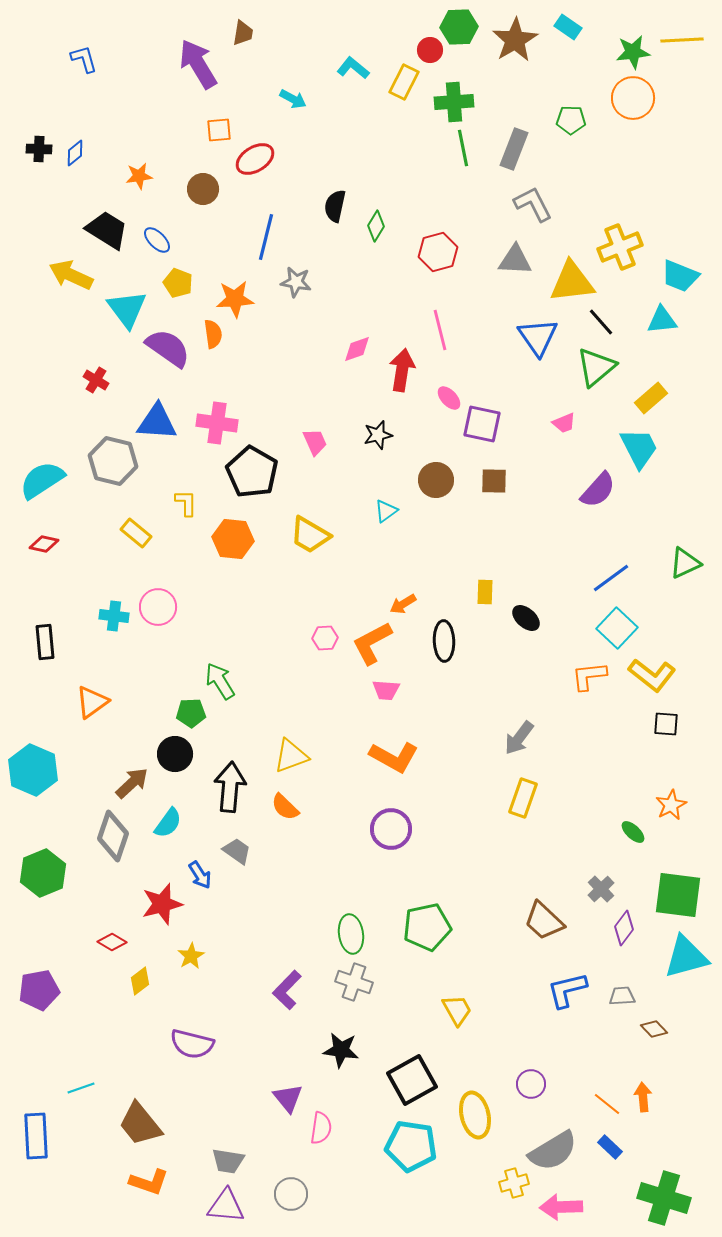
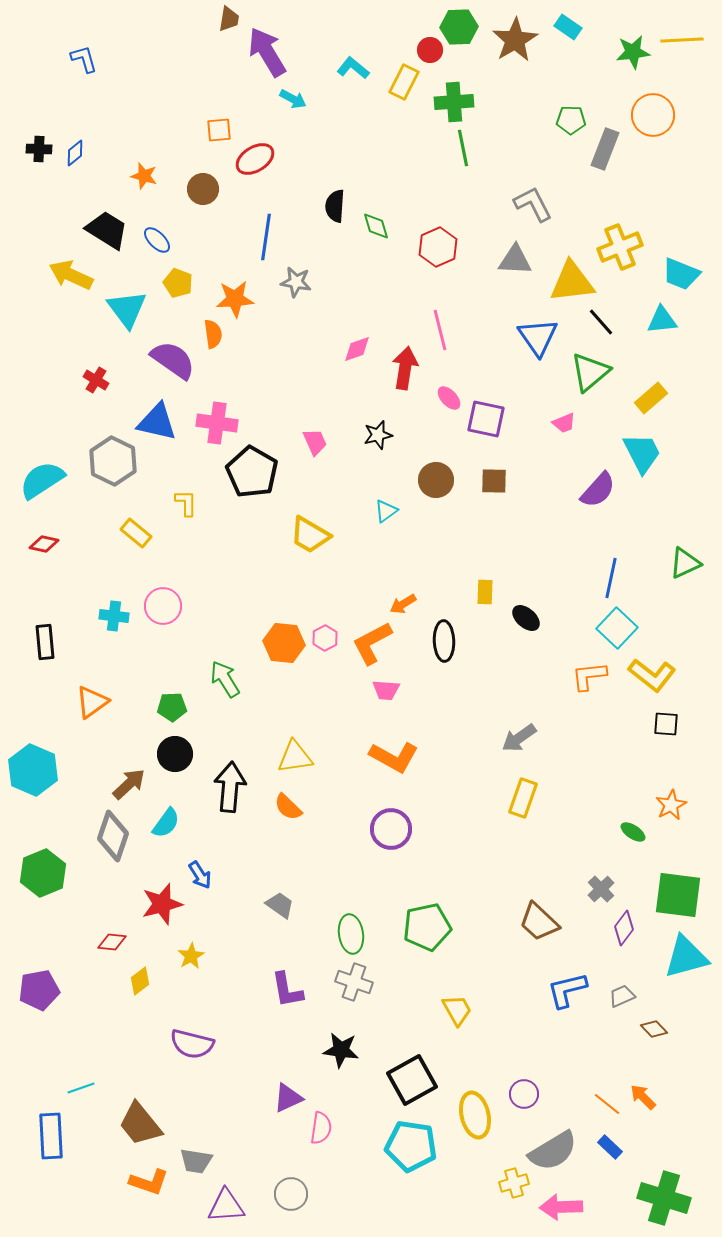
brown trapezoid at (243, 33): moved 14 px left, 14 px up
purple arrow at (198, 64): moved 69 px right, 12 px up
orange circle at (633, 98): moved 20 px right, 17 px down
gray rectangle at (514, 149): moved 91 px right
orange star at (139, 176): moved 5 px right; rotated 24 degrees clockwise
black semicircle at (335, 206): rotated 8 degrees counterclockwise
green diamond at (376, 226): rotated 48 degrees counterclockwise
blue line at (266, 237): rotated 6 degrees counterclockwise
red hexagon at (438, 252): moved 5 px up; rotated 9 degrees counterclockwise
cyan trapezoid at (680, 276): moved 1 px right, 2 px up
purple semicircle at (168, 348): moved 5 px right, 12 px down
green triangle at (596, 367): moved 6 px left, 5 px down
red arrow at (402, 370): moved 3 px right, 2 px up
blue triangle at (157, 422): rotated 9 degrees clockwise
purple square at (482, 424): moved 4 px right, 5 px up
cyan trapezoid at (639, 448): moved 3 px right, 5 px down
gray hexagon at (113, 461): rotated 12 degrees clockwise
orange hexagon at (233, 539): moved 51 px right, 104 px down
blue line at (611, 578): rotated 42 degrees counterclockwise
pink circle at (158, 607): moved 5 px right, 1 px up
pink hexagon at (325, 638): rotated 25 degrees counterclockwise
green arrow at (220, 681): moved 5 px right, 2 px up
green pentagon at (191, 713): moved 19 px left, 6 px up
gray arrow at (519, 738): rotated 18 degrees clockwise
yellow triangle at (291, 756): moved 4 px right, 1 px down; rotated 12 degrees clockwise
brown arrow at (132, 783): moved 3 px left, 1 px down
orange semicircle at (285, 807): moved 3 px right
cyan semicircle at (168, 823): moved 2 px left
green ellipse at (633, 832): rotated 10 degrees counterclockwise
gray trapezoid at (237, 851): moved 43 px right, 54 px down
brown trapezoid at (544, 921): moved 5 px left, 1 px down
red diamond at (112, 942): rotated 24 degrees counterclockwise
purple L-shape at (287, 990): rotated 54 degrees counterclockwise
gray trapezoid at (622, 996): rotated 20 degrees counterclockwise
purple circle at (531, 1084): moved 7 px left, 10 px down
orange arrow at (643, 1097): rotated 40 degrees counterclockwise
purple triangle at (288, 1098): rotated 44 degrees clockwise
blue rectangle at (36, 1136): moved 15 px right
gray trapezoid at (228, 1161): moved 32 px left
purple triangle at (226, 1206): rotated 9 degrees counterclockwise
